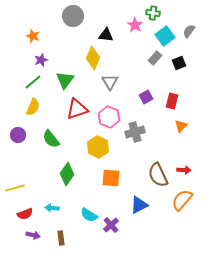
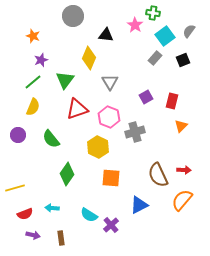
yellow diamond: moved 4 px left
black square: moved 4 px right, 3 px up
